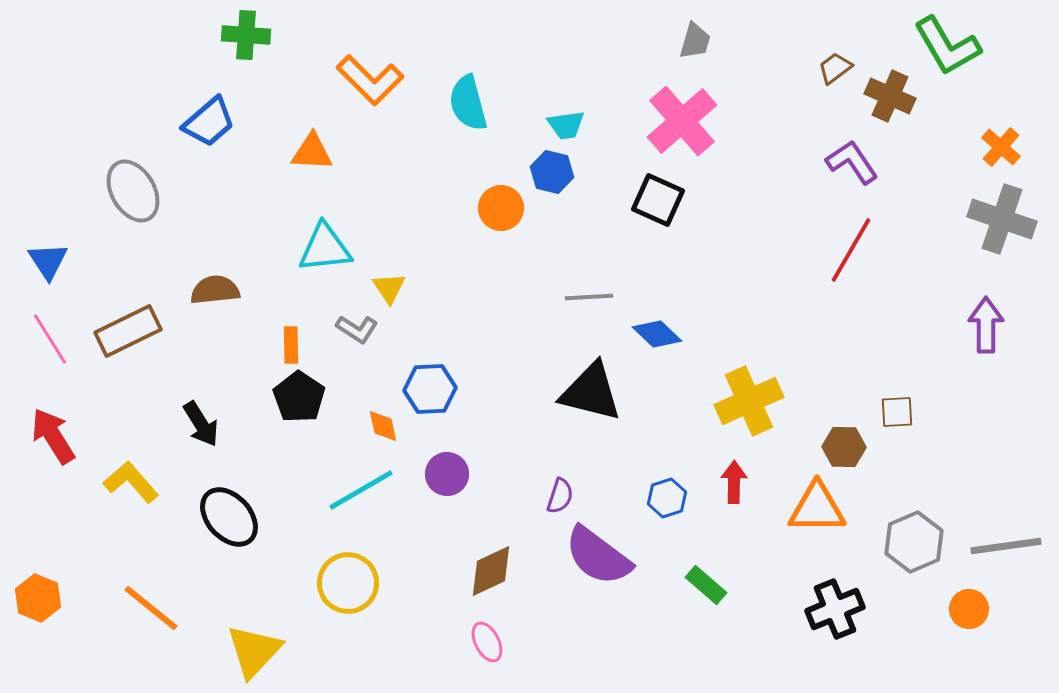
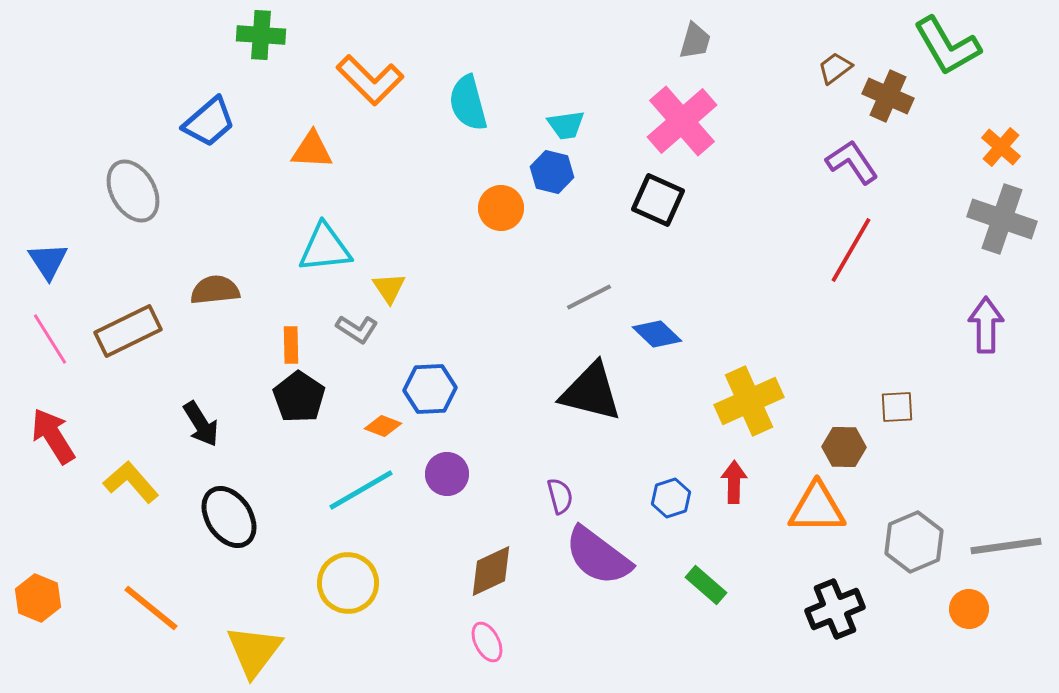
green cross at (246, 35): moved 15 px right
brown cross at (890, 96): moved 2 px left
orange triangle at (312, 152): moved 2 px up
gray line at (589, 297): rotated 24 degrees counterclockwise
brown square at (897, 412): moved 5 px up
orange diamond at (383, 426): rotated 57 degrees counterclockwise
purple semicircle at (560, 496): rotated 33 degrees counterclockwise
blue hexagon at (667, 498): moved 4 px right
black ellipse at (229, 517): rotated 8 degrees clockwise
yellow triangle at (254, 651): rotated 6 degrees counterclockwise
